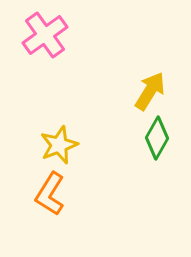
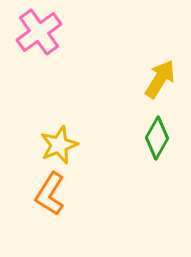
pink cross: moved 6 px left, 3 px up
yellow arrow: moved 10 px right, 12 px up
